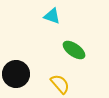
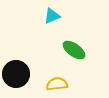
cyan triangle: rotated 42 degrees counterclockwise
yellow semicircle: moved 3 px left; rotated 55 degrees counterclockwise
